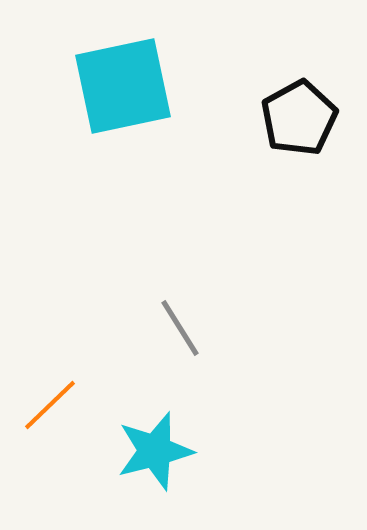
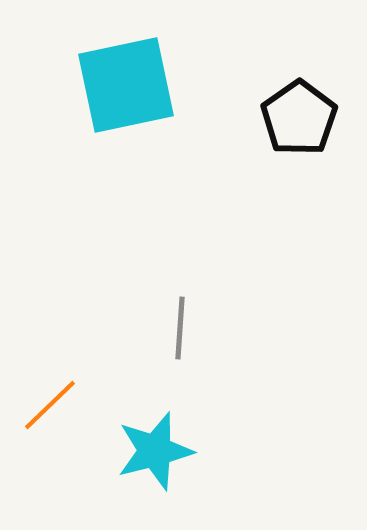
cyan square: moved 3 px right, 1 px up
black pentagon: rotated 6 degrees counterclockwise
gray line: rotated 36 degrees clockwise
